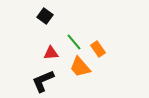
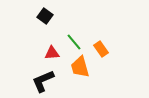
orange rectangle: moved 3 px right
red triangle: moved 1 px right
orange trapezoid: rotated 25 degrees clockwise
